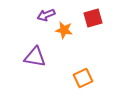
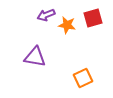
orange star: moved 3 px right, 5 px up
